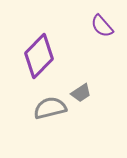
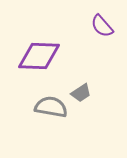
purple diamond: rotated 48 degrees clockwise
gray semicircle: moved 1 px right, 1 px up; rotated 24 degrees clockwise
